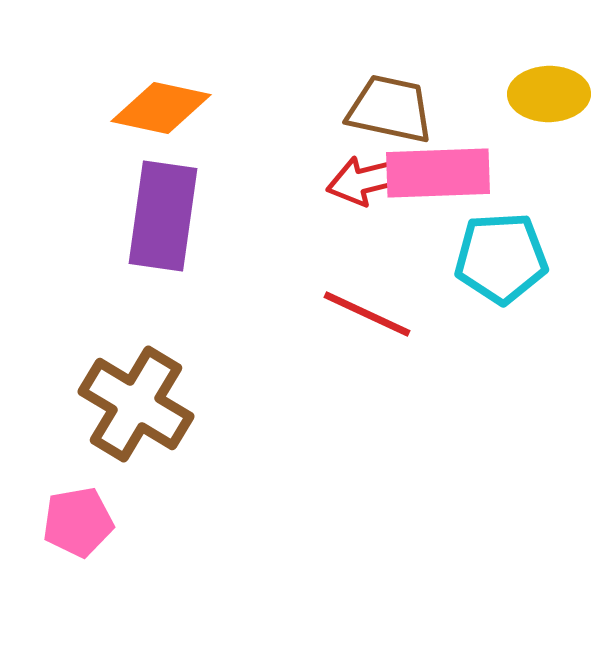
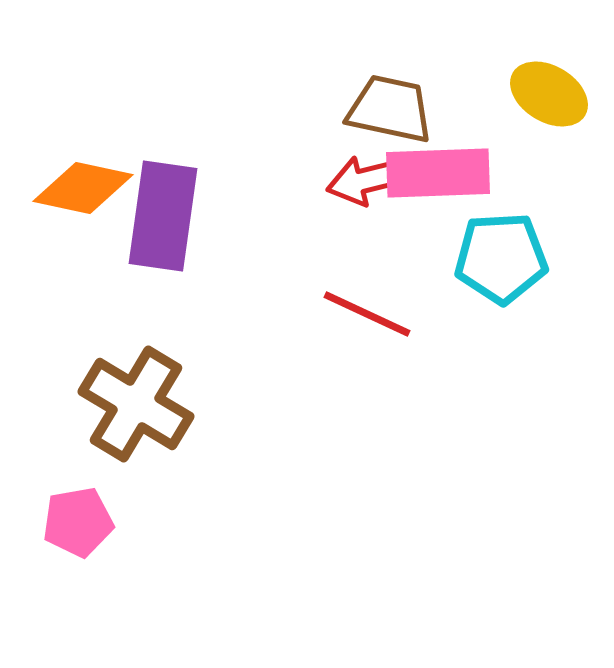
yellow ellipse: rotated 32 degrees clockwise
orange diamond: moved 78 px left, 80 px down
